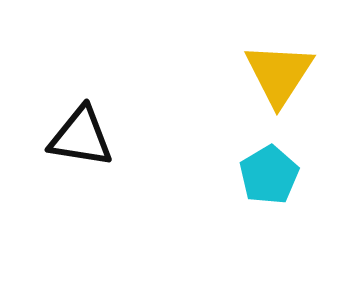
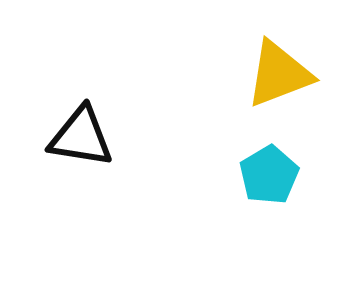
yellow triangle: rotated 36 degrees clockwise
